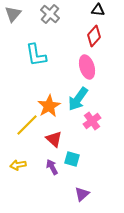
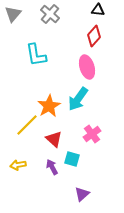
pink cross: moved 13 px down
